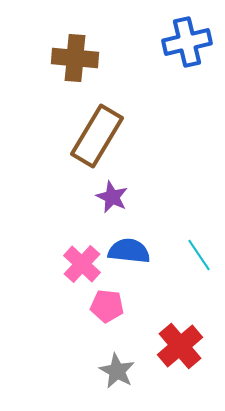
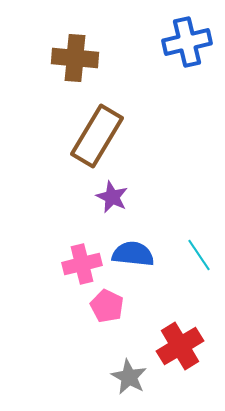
blue semicircle: moved 4 px right, 3 px down
pink cross: rotated 33 degrees clockwise
pink pentagon: rotated 20 degrees clockwise
red cross: rotated 9 degrees clockwise
gray star: moved 12 px right, 6 px down
